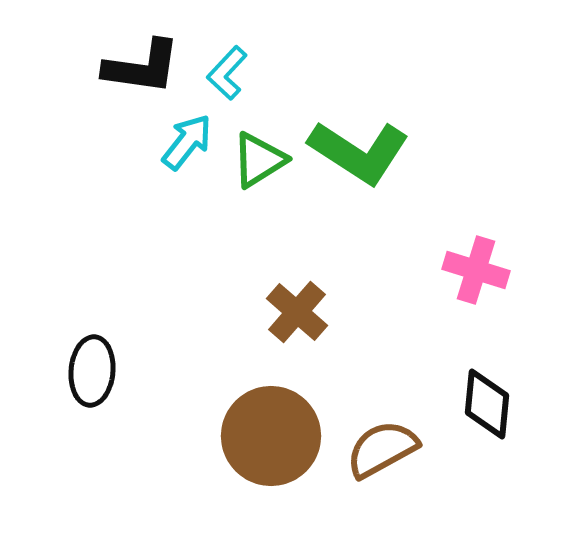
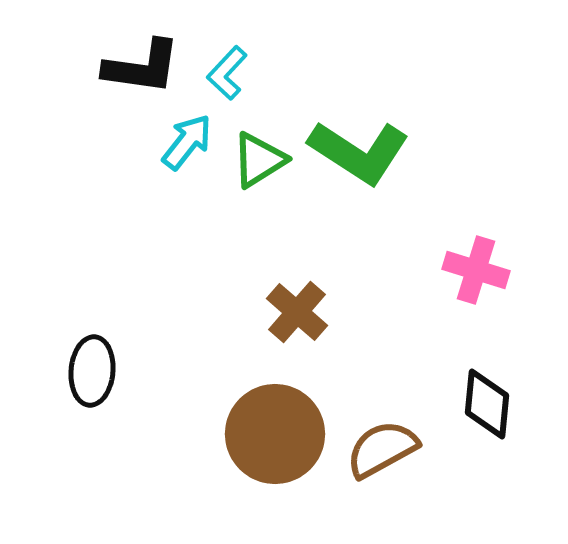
brown circle: moved 4 px right, 2 px up
